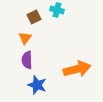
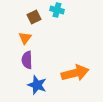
orange arrow: moved 2 px left, 4 px down
